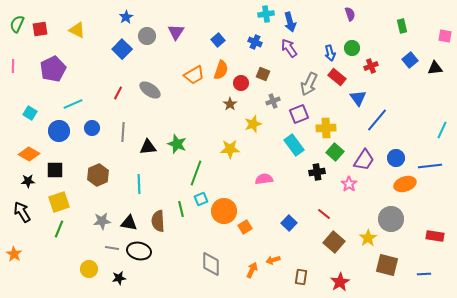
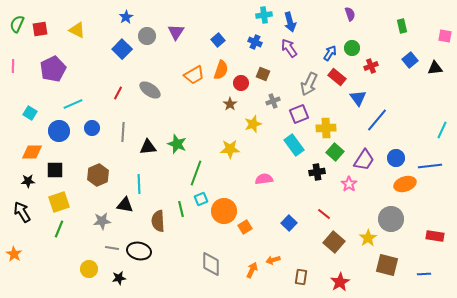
cyan cross at (266, 14): moved 2 px left, 1 px down
blue arrow at (330, 53): rotated 133 degrees counterclockwise
orange diamond at (29, 154): moved 3 px right, 2 px up; rotated 30 degrees counterclockwise
black triangle at (129, 223): moved 4 px left, 18 px up
